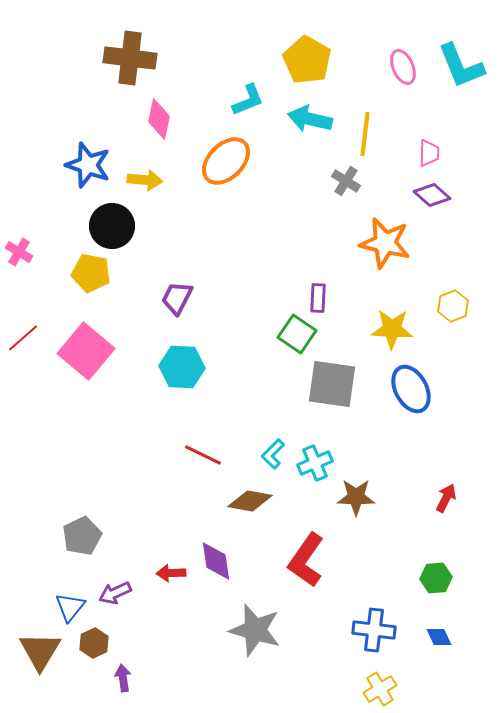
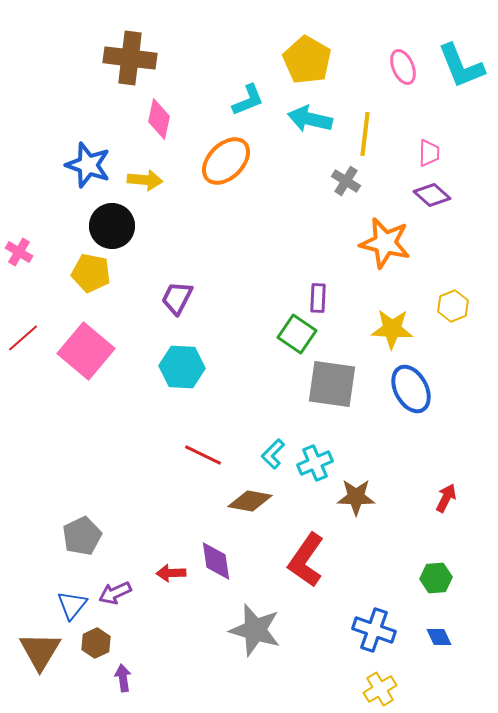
blue triangle at (70, 607): moved 2 px right, 2 px up
blue cross at (374, 630): rotated 12 degrees clockwise
brown hexagon at (94, 643): moved 2 px right
